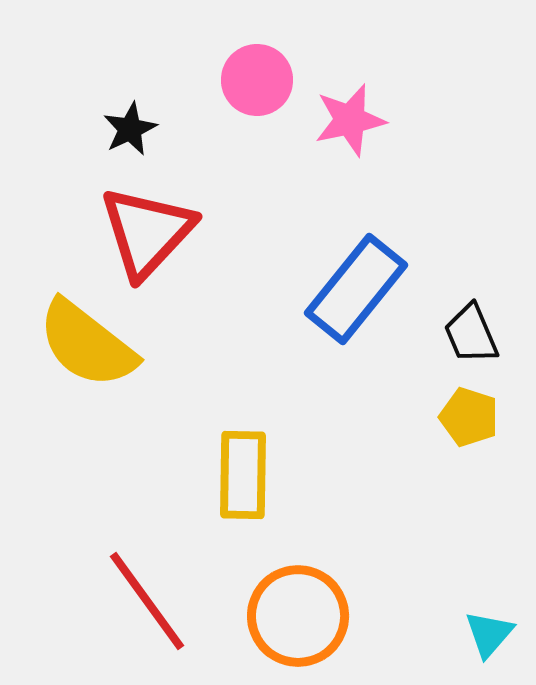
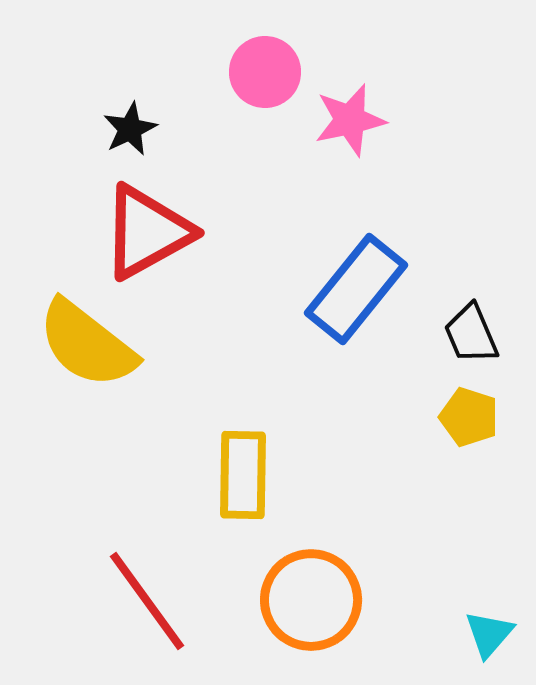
pink circle: moved 8 px right, 8 px up
red triangle: rotated 18 degrees clockwise
orange circle: moved 13 px right, 16 px up
